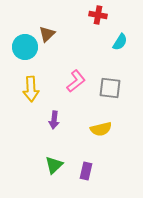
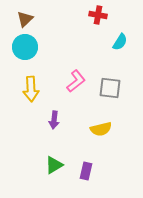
brown triangle: moved 22 px left, 15 px up
green triangle: rotated 12 degrees clockwise
